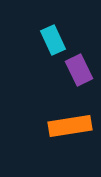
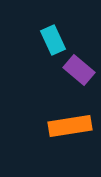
purple rectangle: rotated 24 degrees counterclockwise
